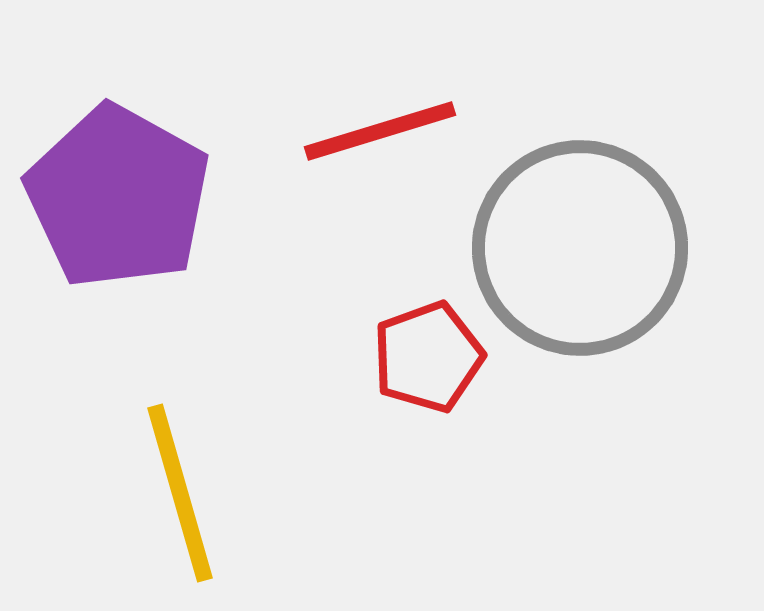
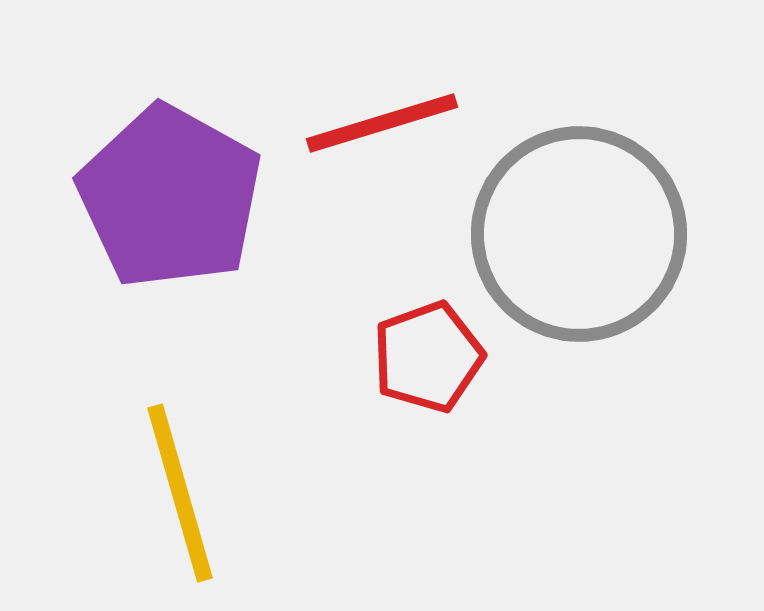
red line: moved 2 px right, 8 px up
purple pentagon: moved 52 px right
gray circle: moved 1 px left, 14 px up
